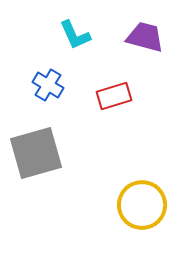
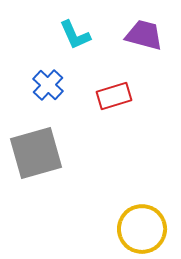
purple trapezoid: moved 1 px left, 2 px up
blue cross: rotated 12 degrees clockwise
yellow circle: moved 24 px down
